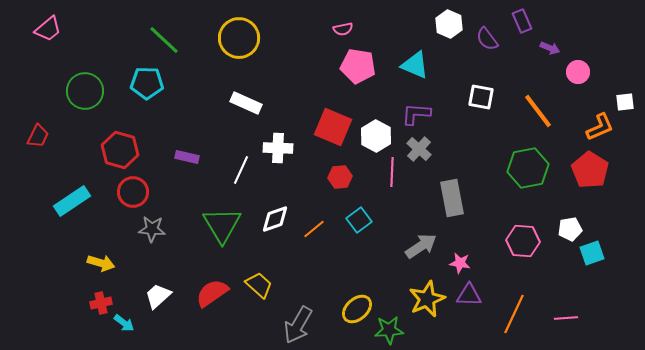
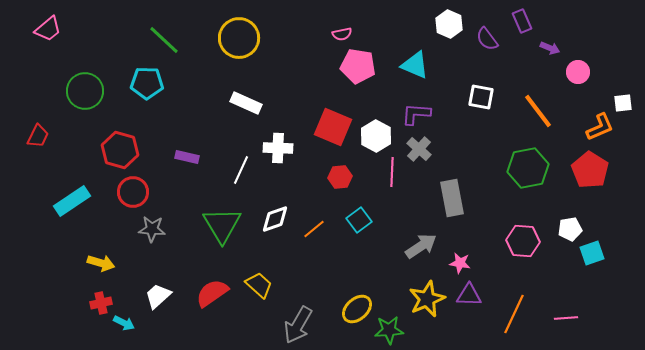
pink semicircle at (343, 29): moved 1 px left, 5 px down
white square at (625, 102): moved 2 px left, 1 px down
cyan arrow at (124, 323): rotated 10 degrees counterclockwise
